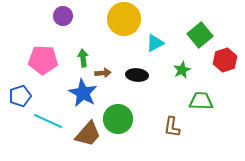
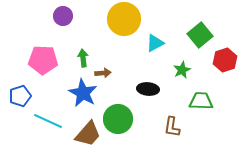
black ellipse: moved 11 px right, 14 px down
